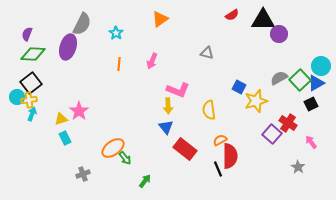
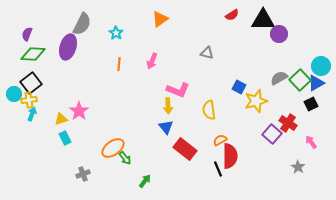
cyan circle at (17, 97): moved 3 px left, 3 px up
